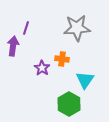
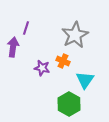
gray star: moved 2 px left, 7 px down; rotated 24 degrees counterclockwise
purple arrow: moved 1 px down
orange cross: moved 1 px right, 2 px down; rotated 16 degrees clockwise
purple star: rotated 21 degrees counterclockwise
